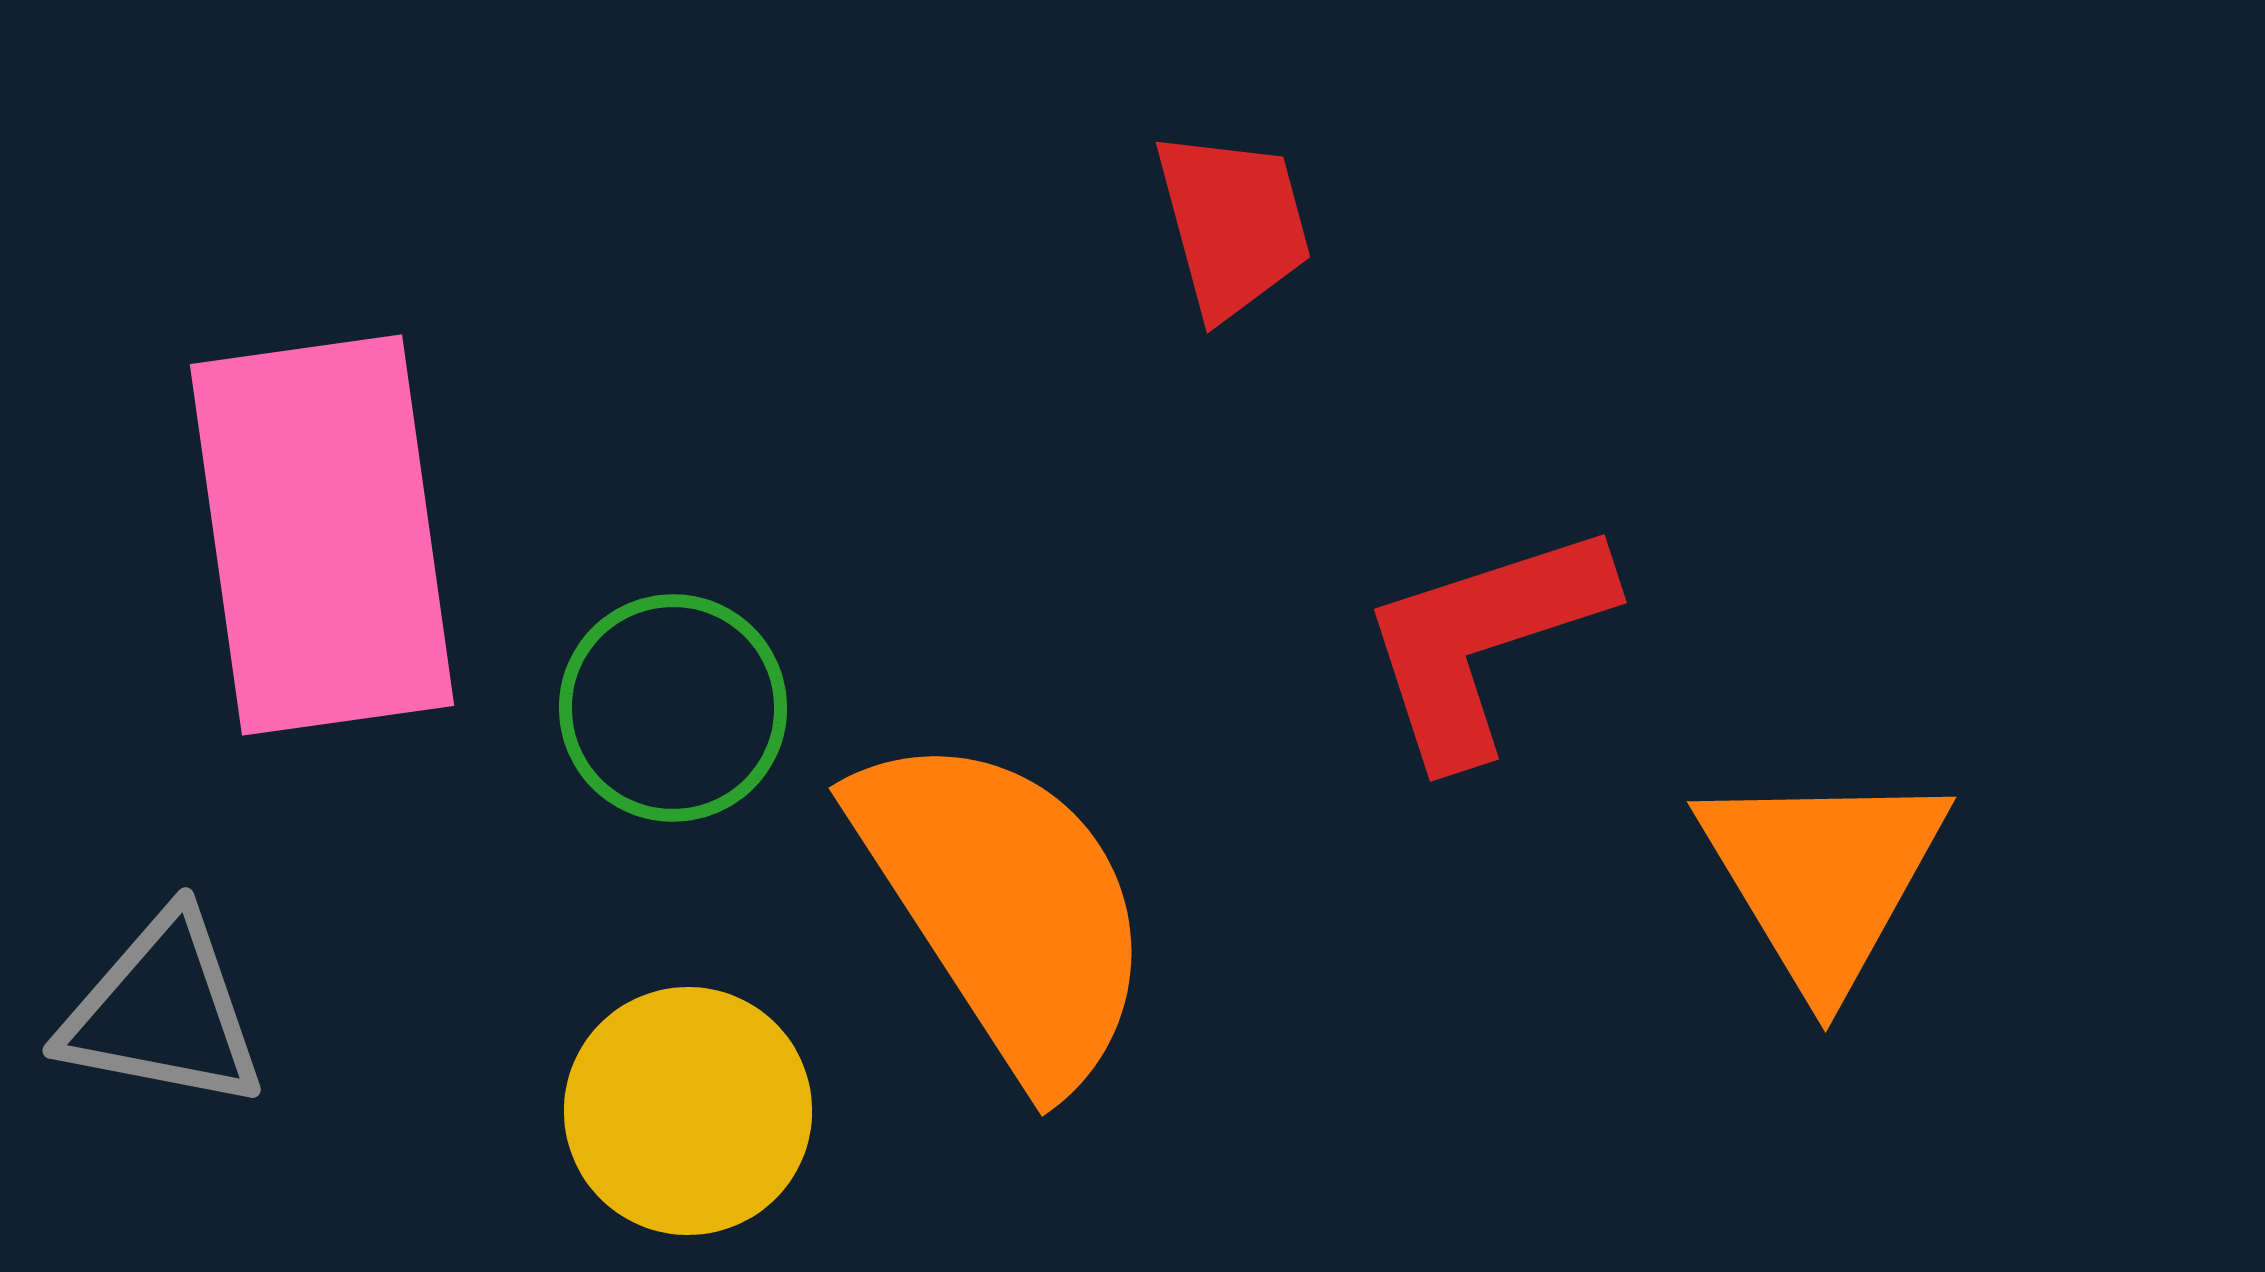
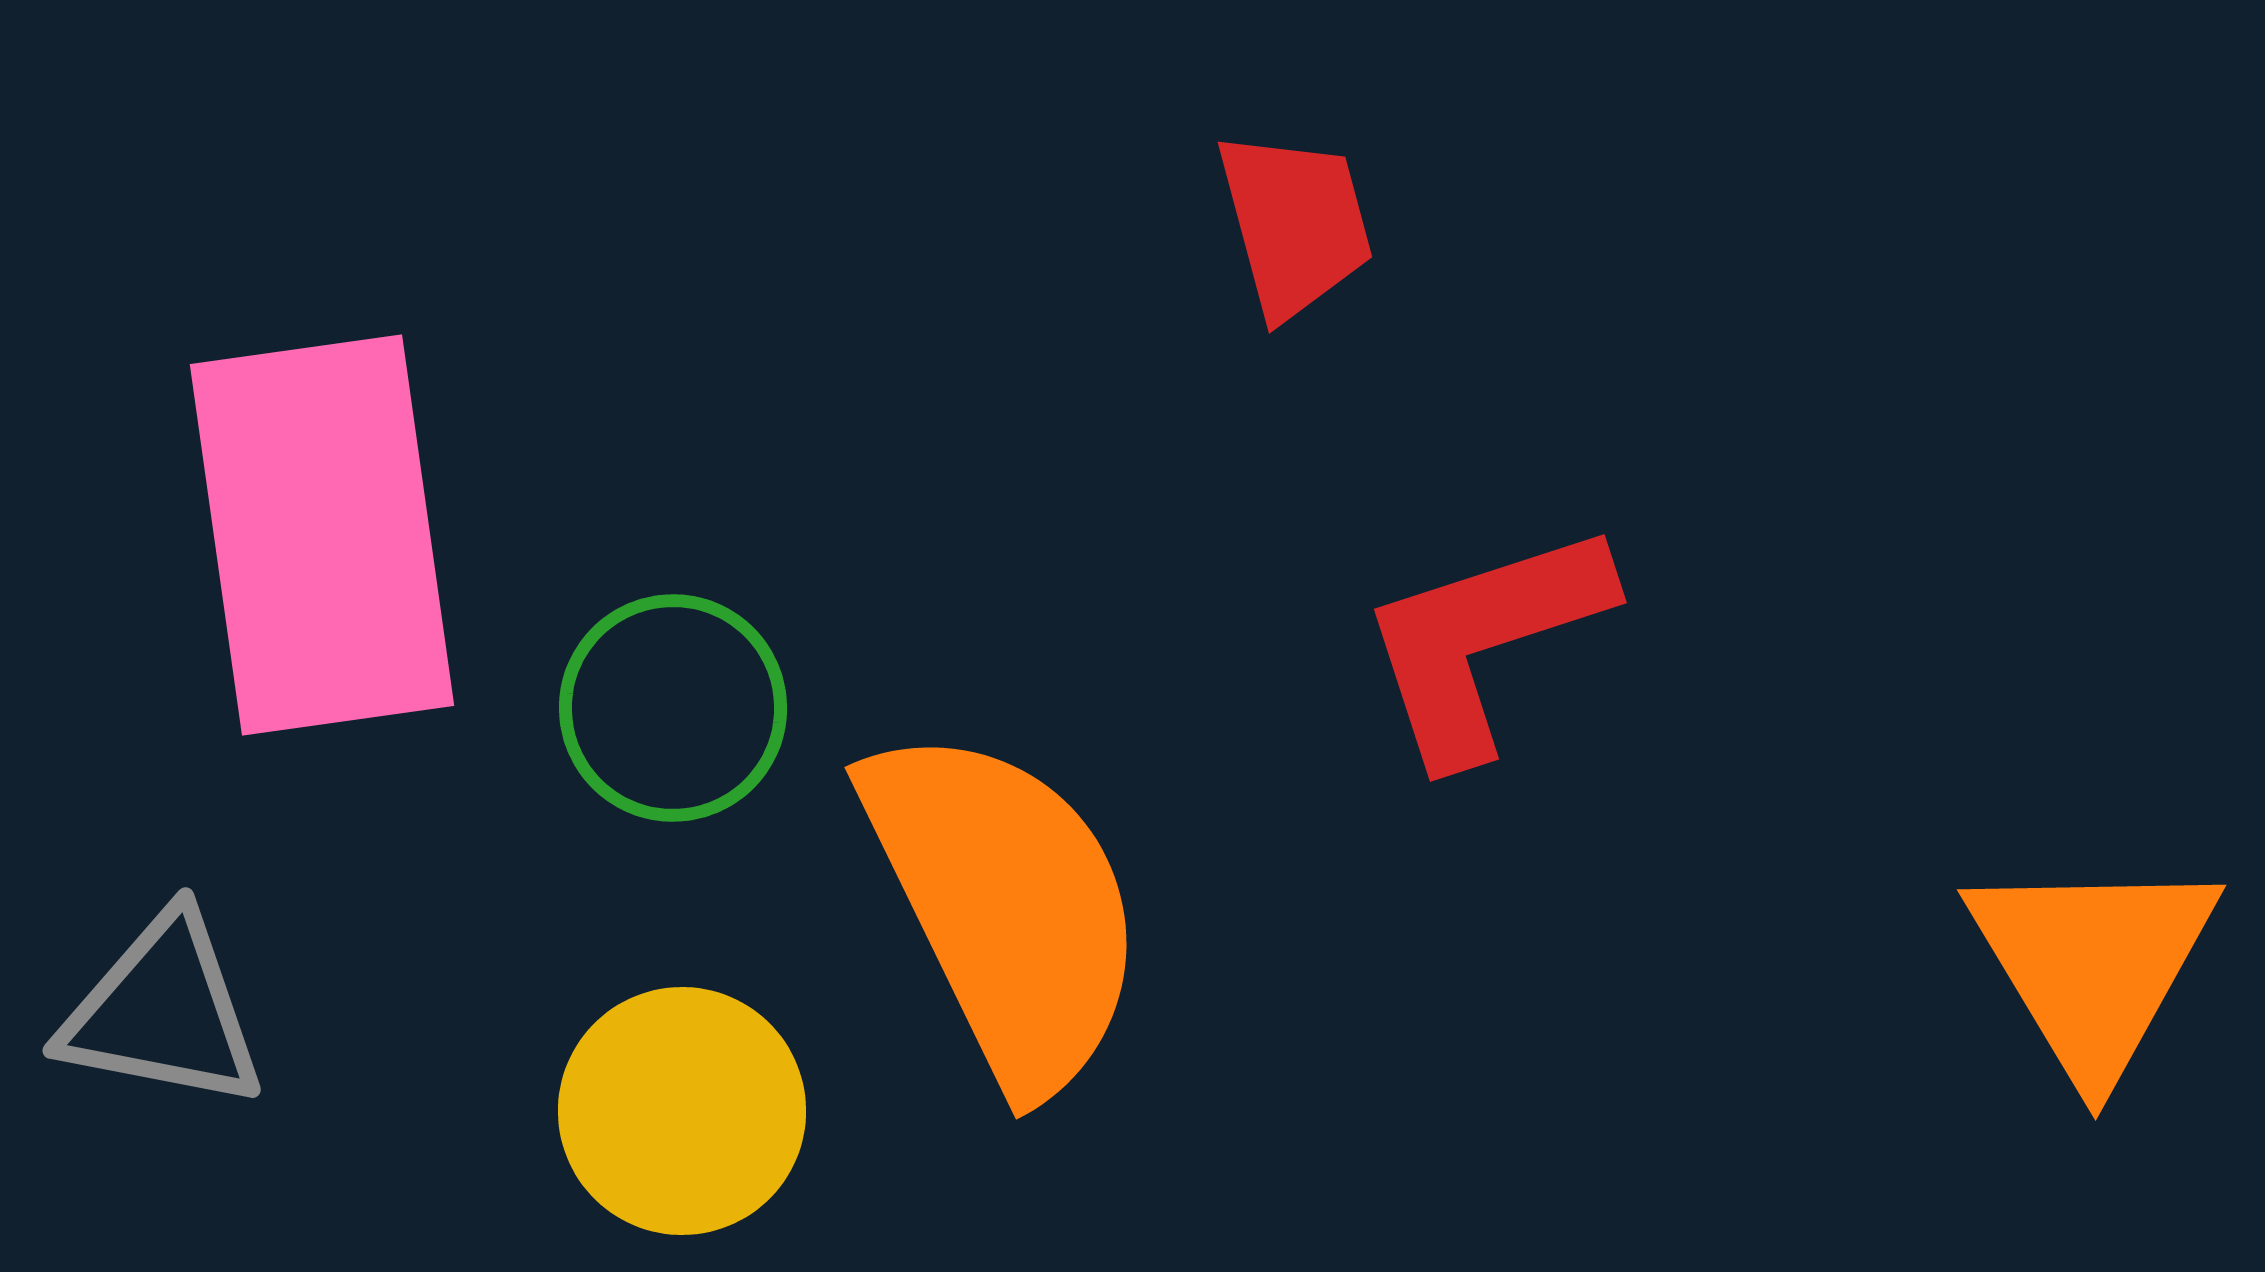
red trapezoid: moved 62 px right
orange triangle: moved 270 px right, 88 px down
orange semicircle: rotated 7 degrees clockwise
yellow circle: moved 6 px left
